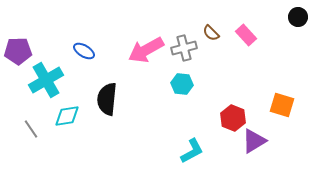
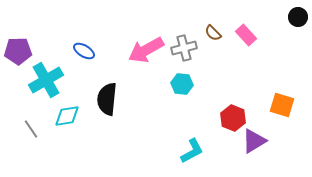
brown semicircle: moved 2 px right
